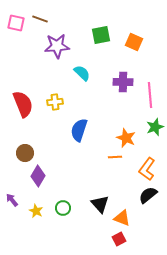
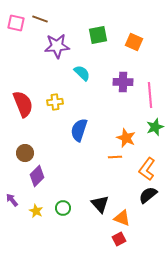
green square: moved 3 px left
purple diamond: moved 1 px left; rotated 15 degrees clockwise
